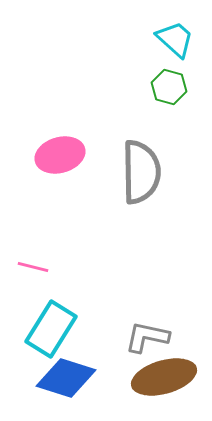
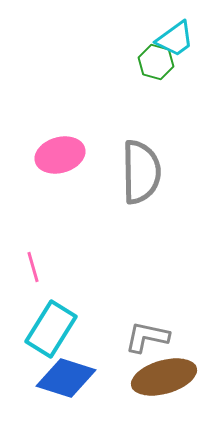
cyan trapezoid: rotated 102 degrees clockwise
green hexagon: moved 13 px left, 25 px up
pink line: rotated 60 degrees clockwise
